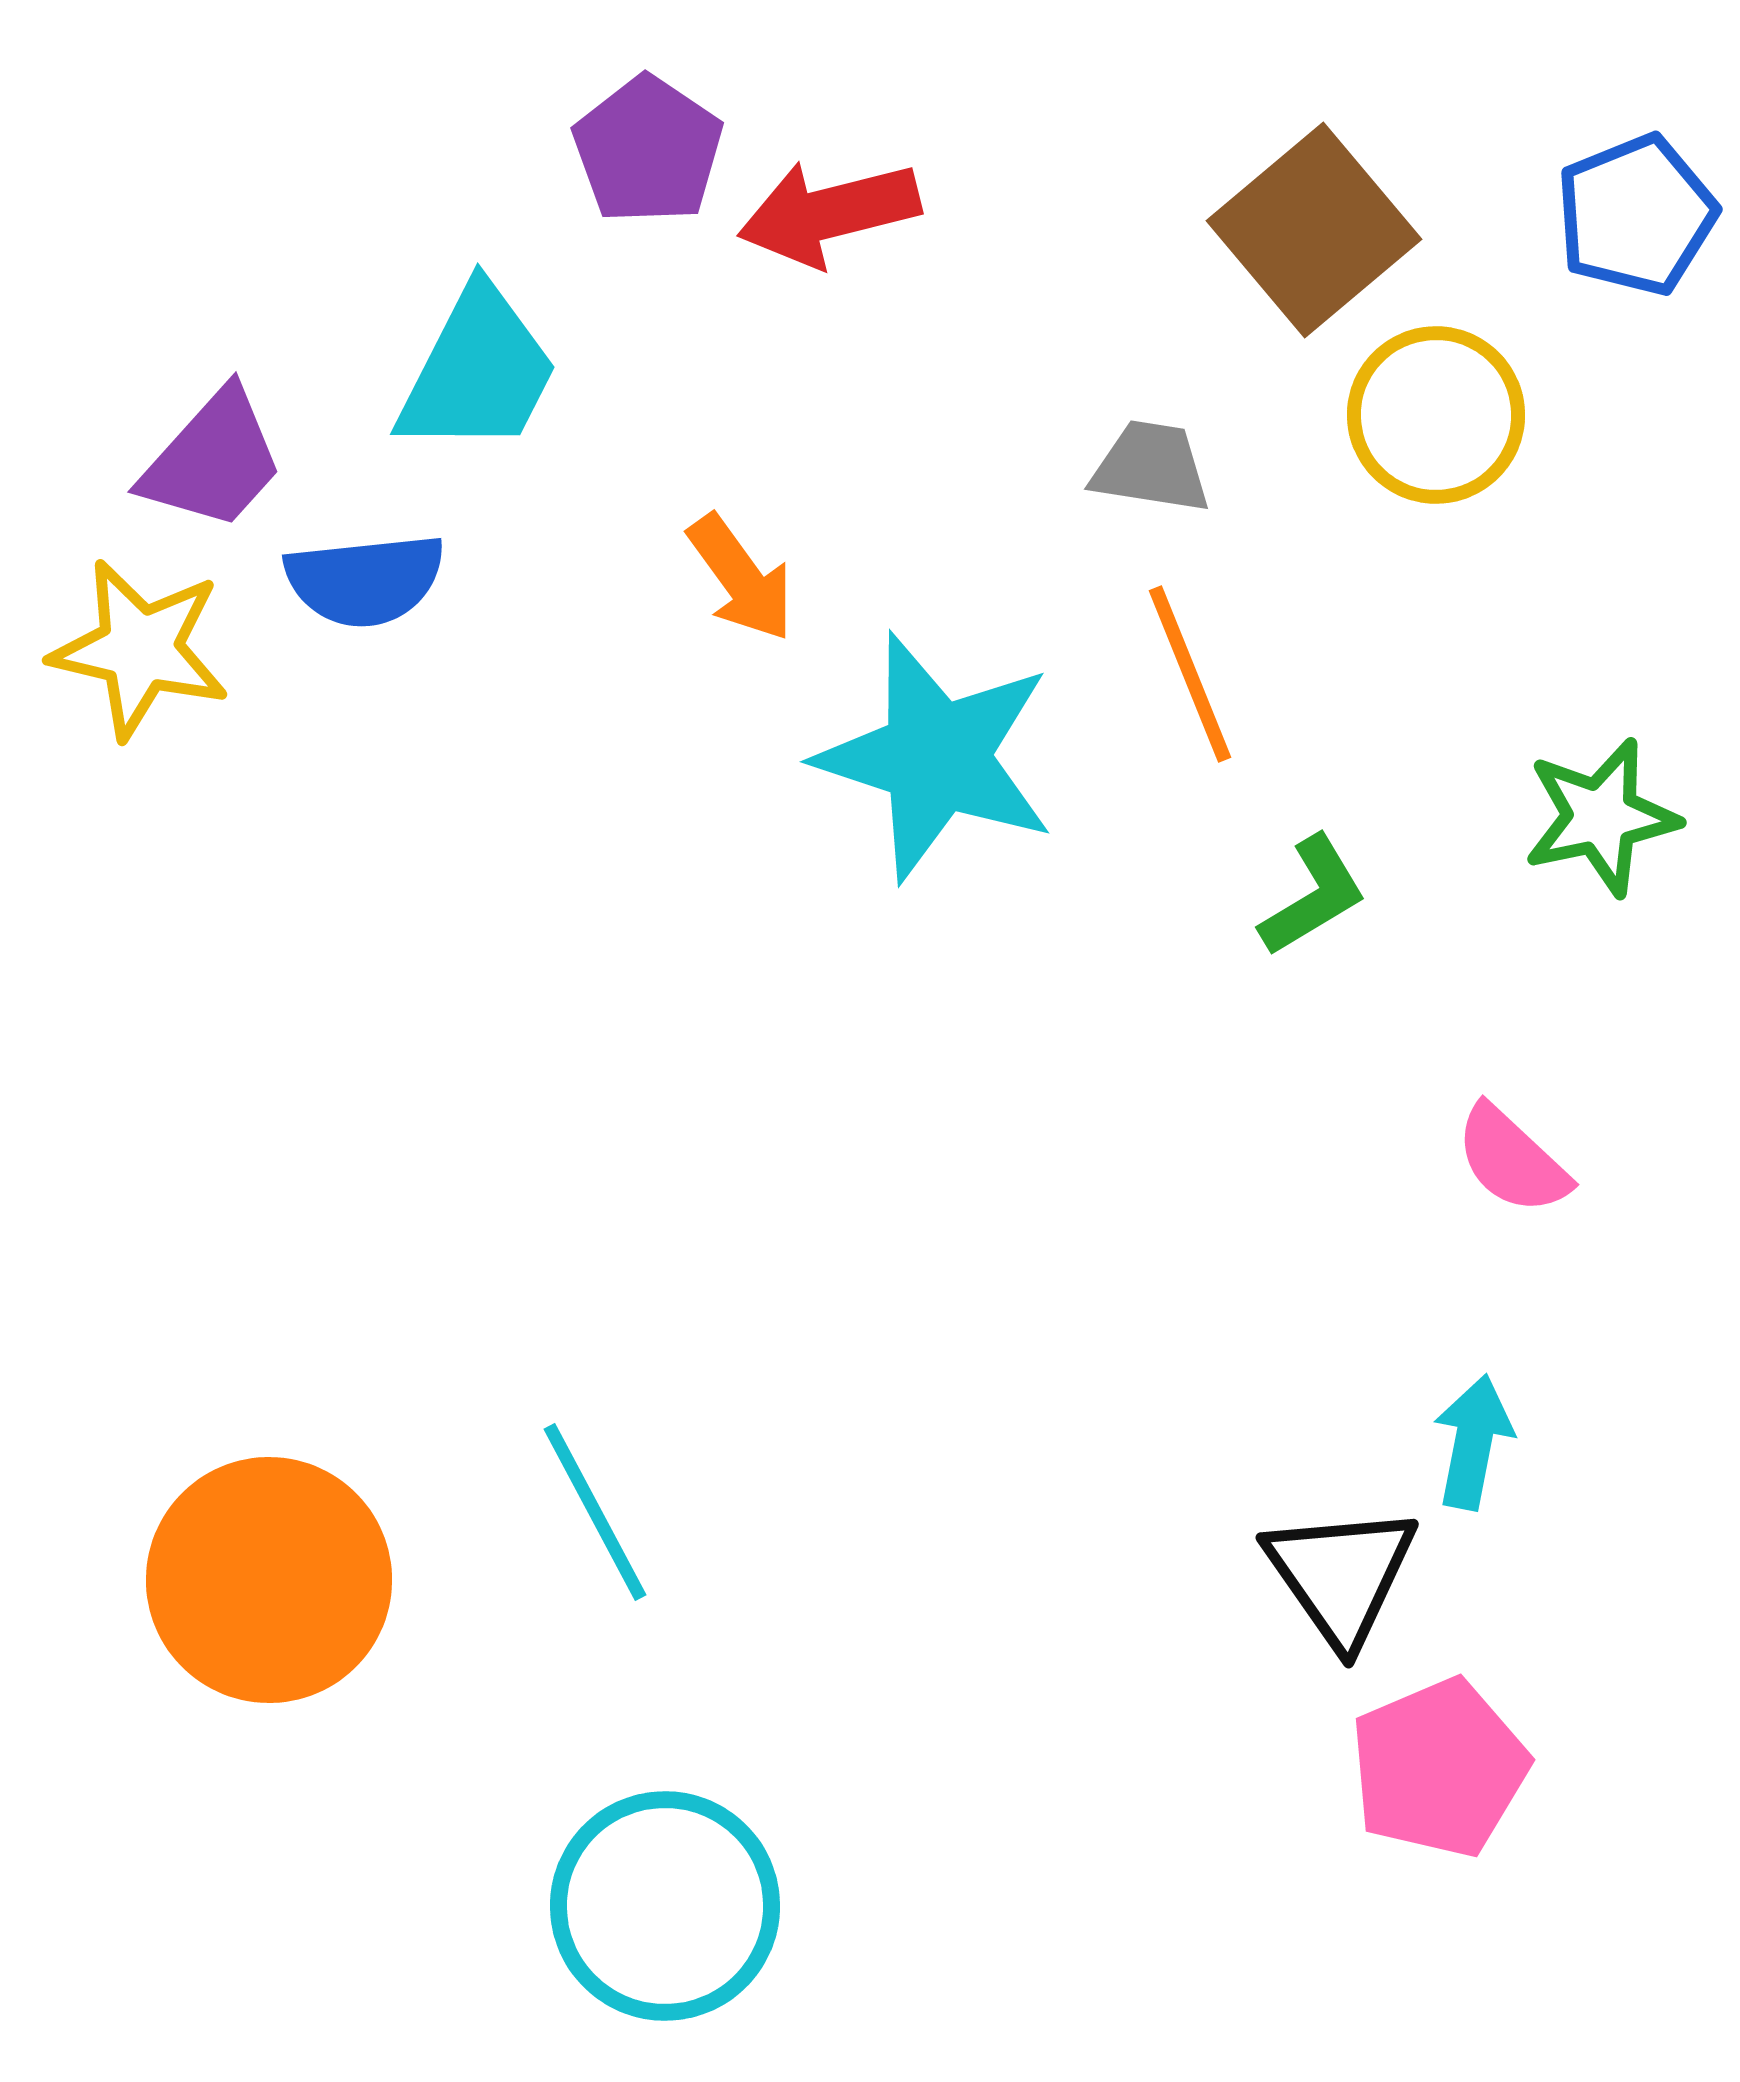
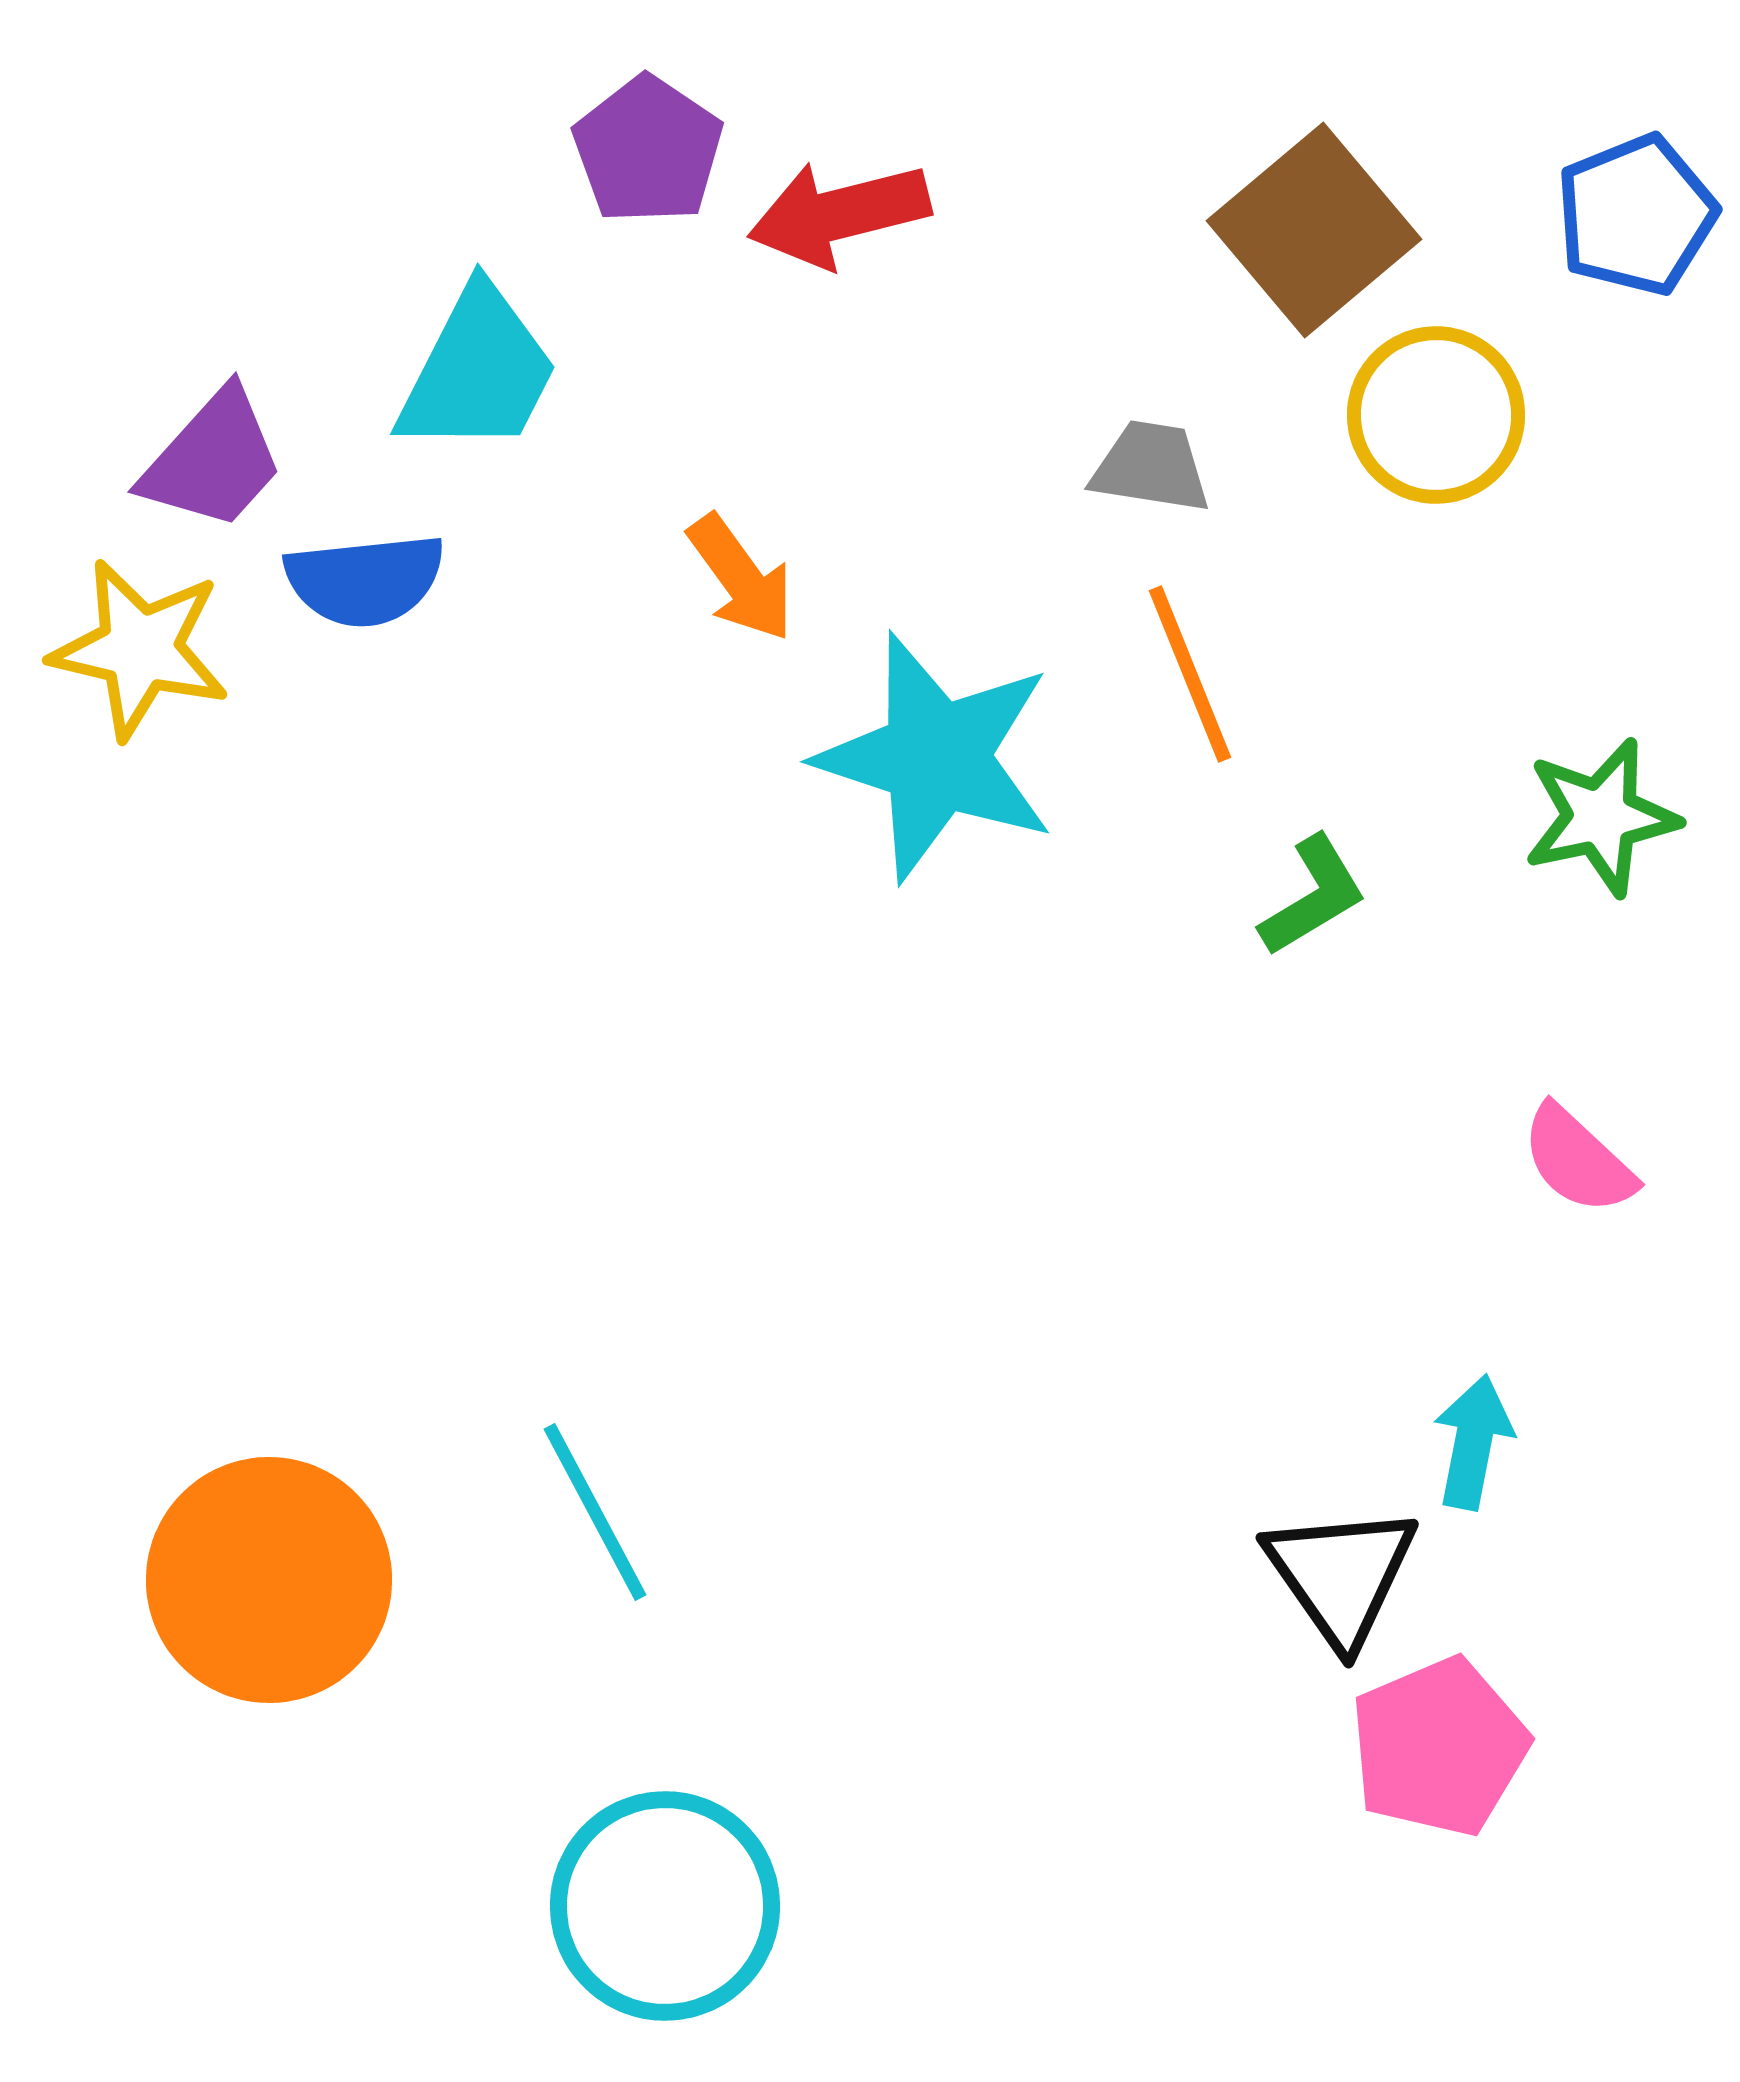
red arrow: moved 10 px right, 1 px down
pink semicircle: moved 66 px right
pink pentagon: moved 21 px up
